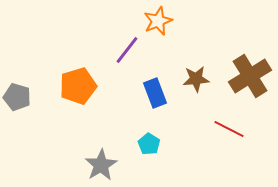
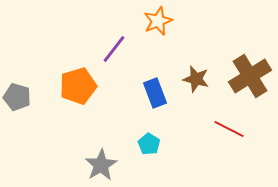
purple line: moved 13 px left, 1 px up
brown star: rotated 20 degrees clockwise
